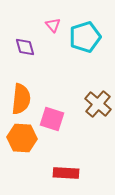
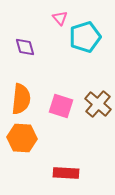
pink triangle: moved 7 px right, 7 px up
pink square: moved 9 px right, 13 px up
